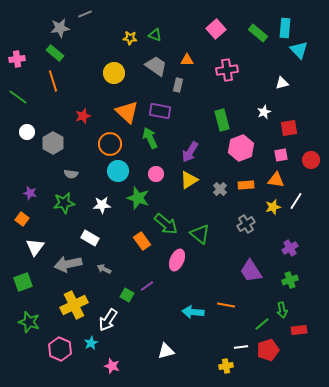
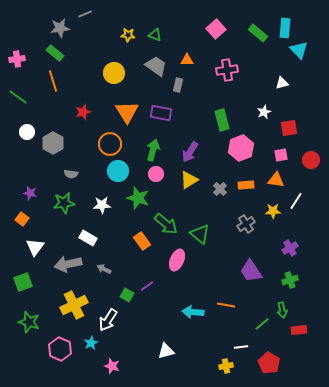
yellow star at (130, 38): moved 2 px left, 3 px up
purple rectangle at (160, 111): moved 1 px right, 2 px down
orange triangle at (127, 112): rotated 15 degrees clockwise
red star at (83, 116): moved 4 px up
green arrow at (150, 138): moved 3 px right, 12 px down; rotated 40 degrees clockwise
yellow star at (273, 207): moved 4 px down; rotated 14 degrees clockwise
white rectangle at (90, 238): moved 2 px left
red pentagon at (268, 350): moved 1 px right, 13 px down; rotated 25 degrees counterclockwise
